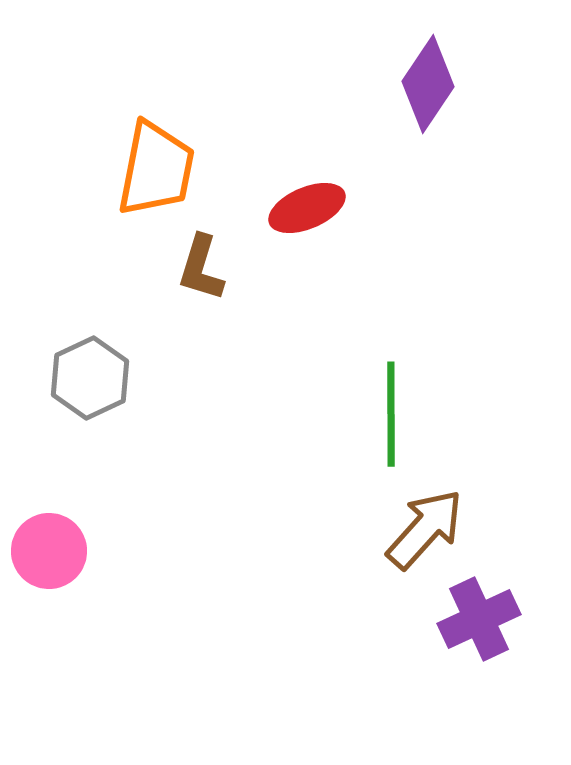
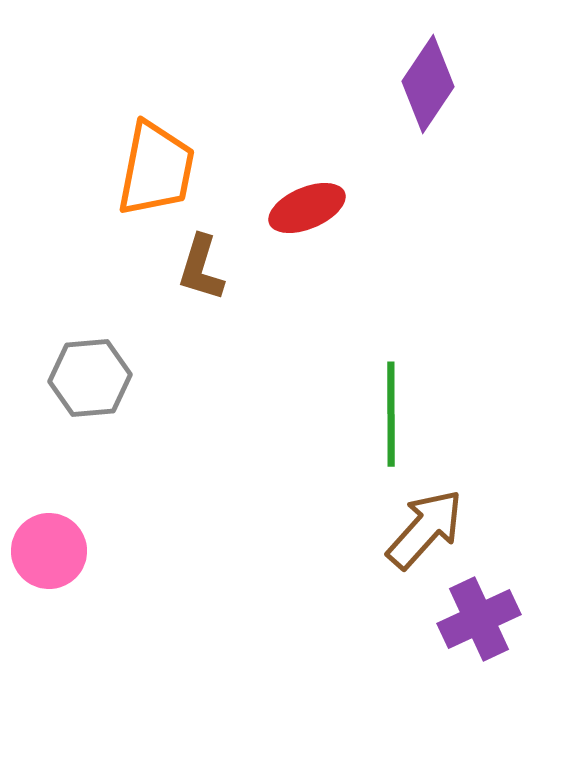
gray hexagon: rotated 20 degrees clockwise
